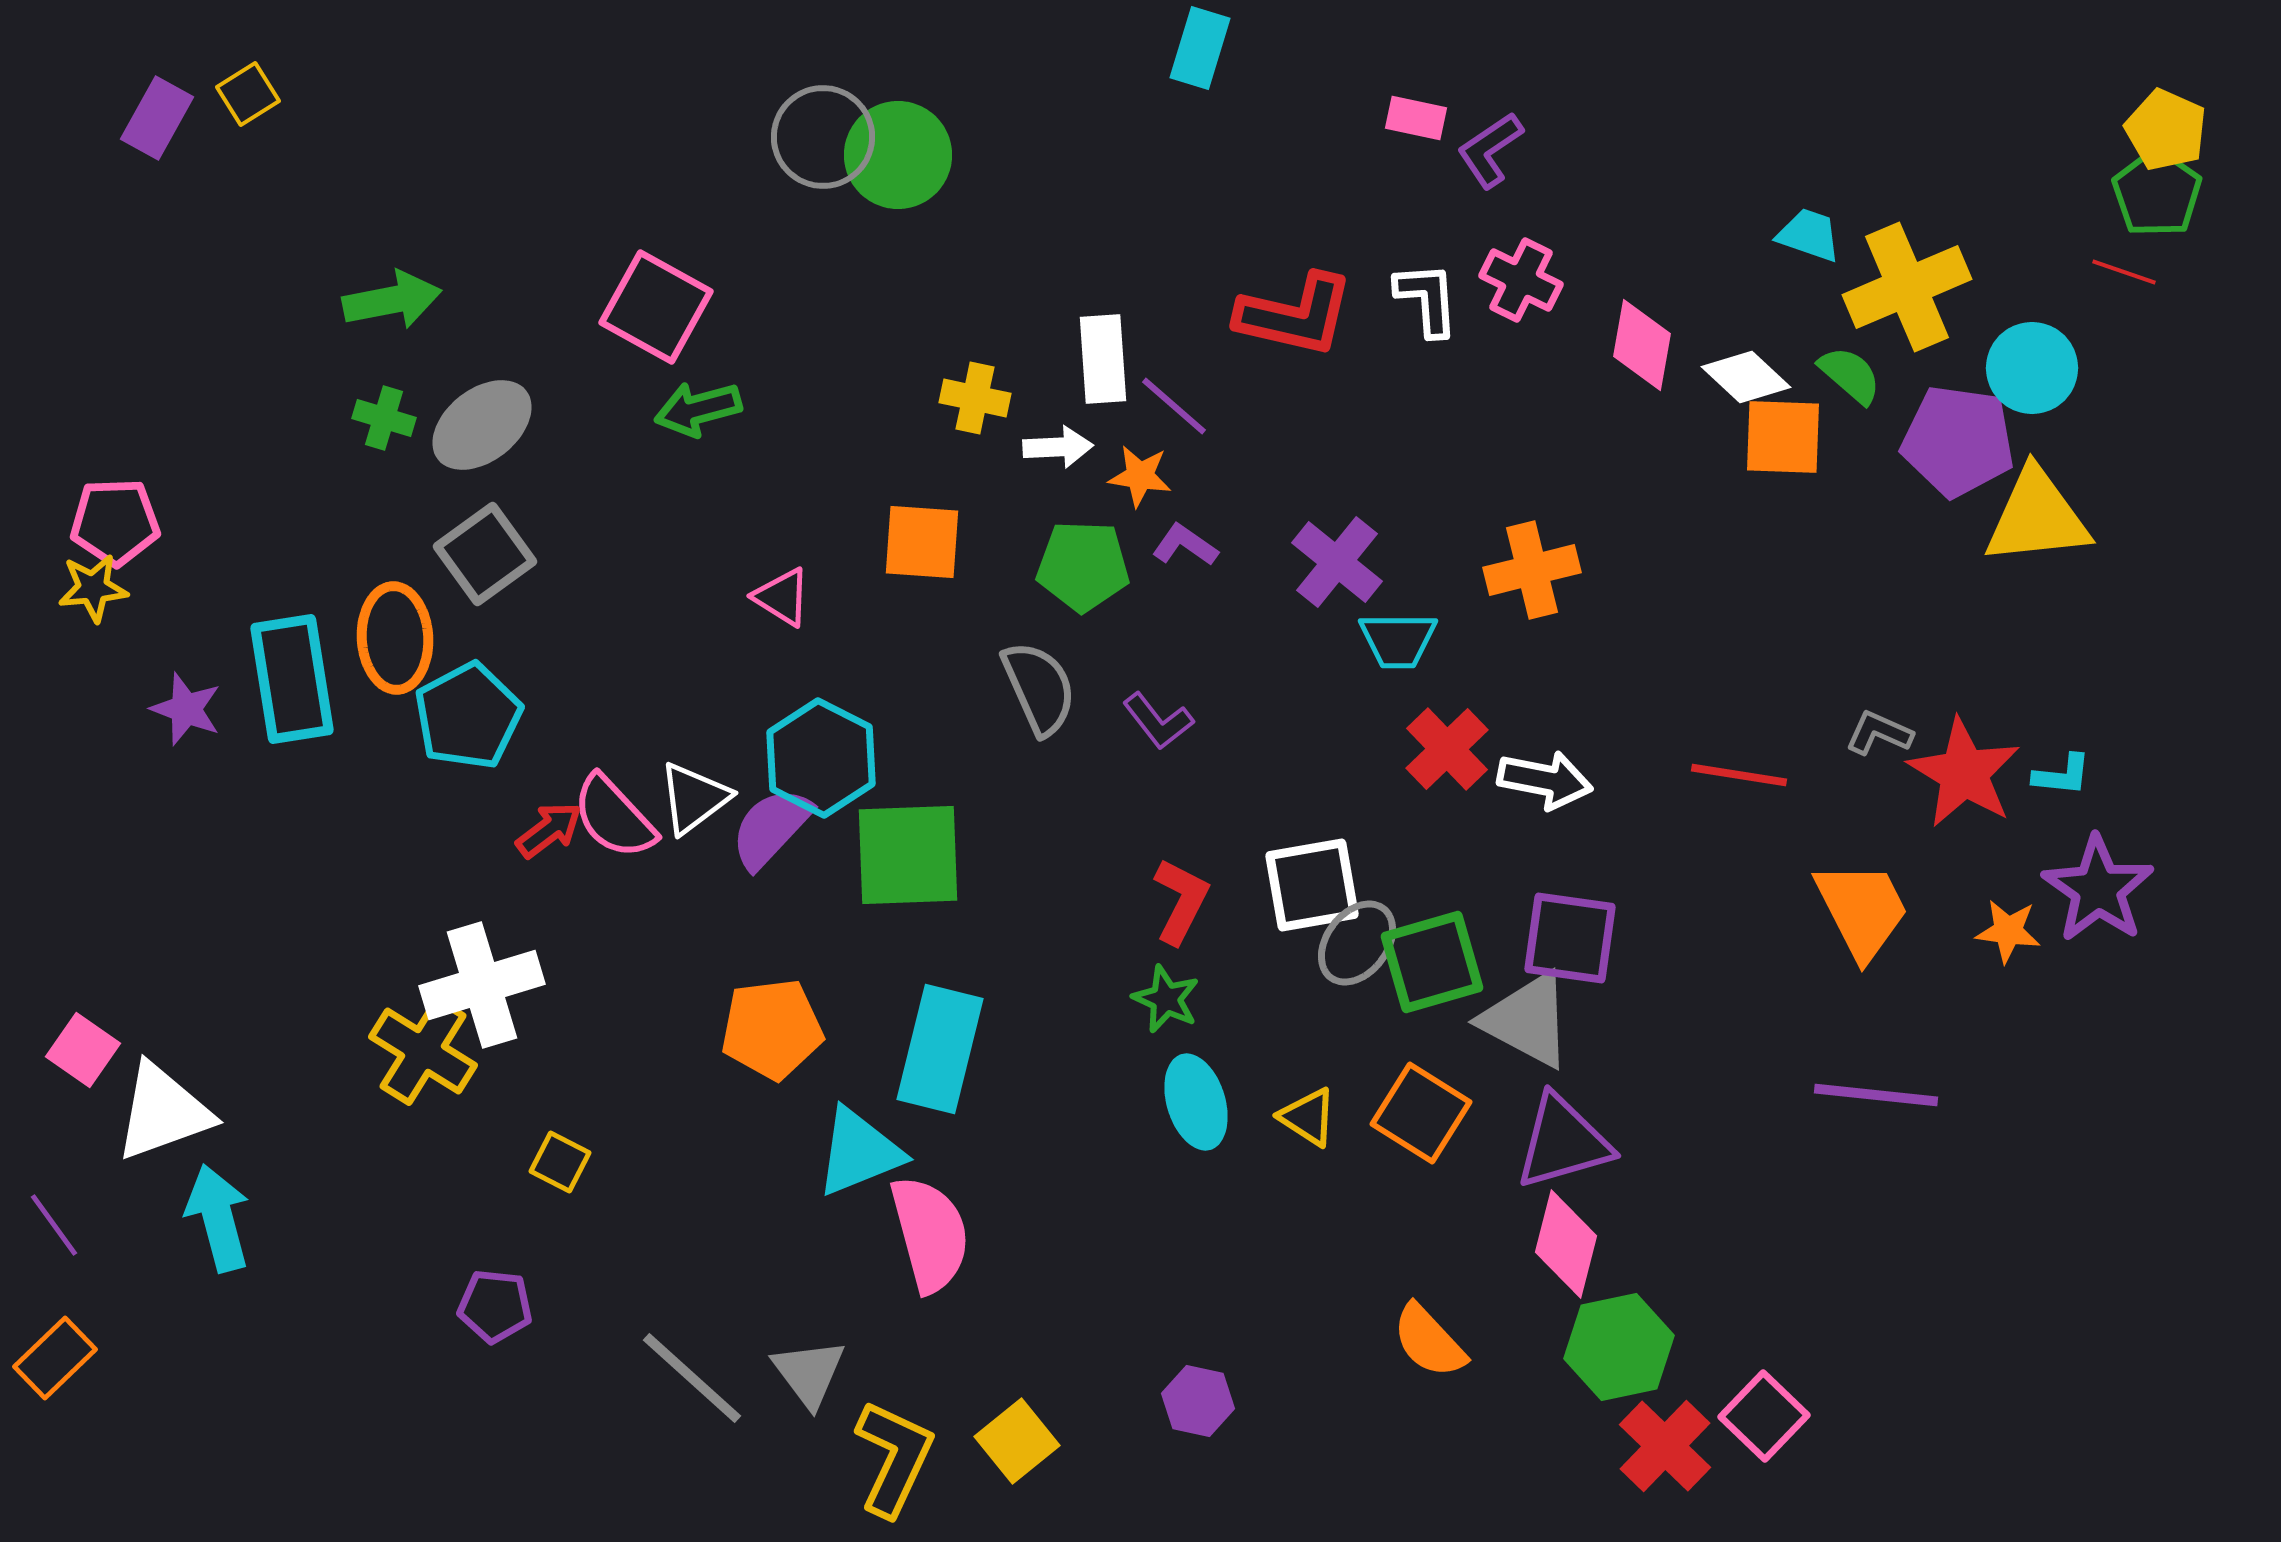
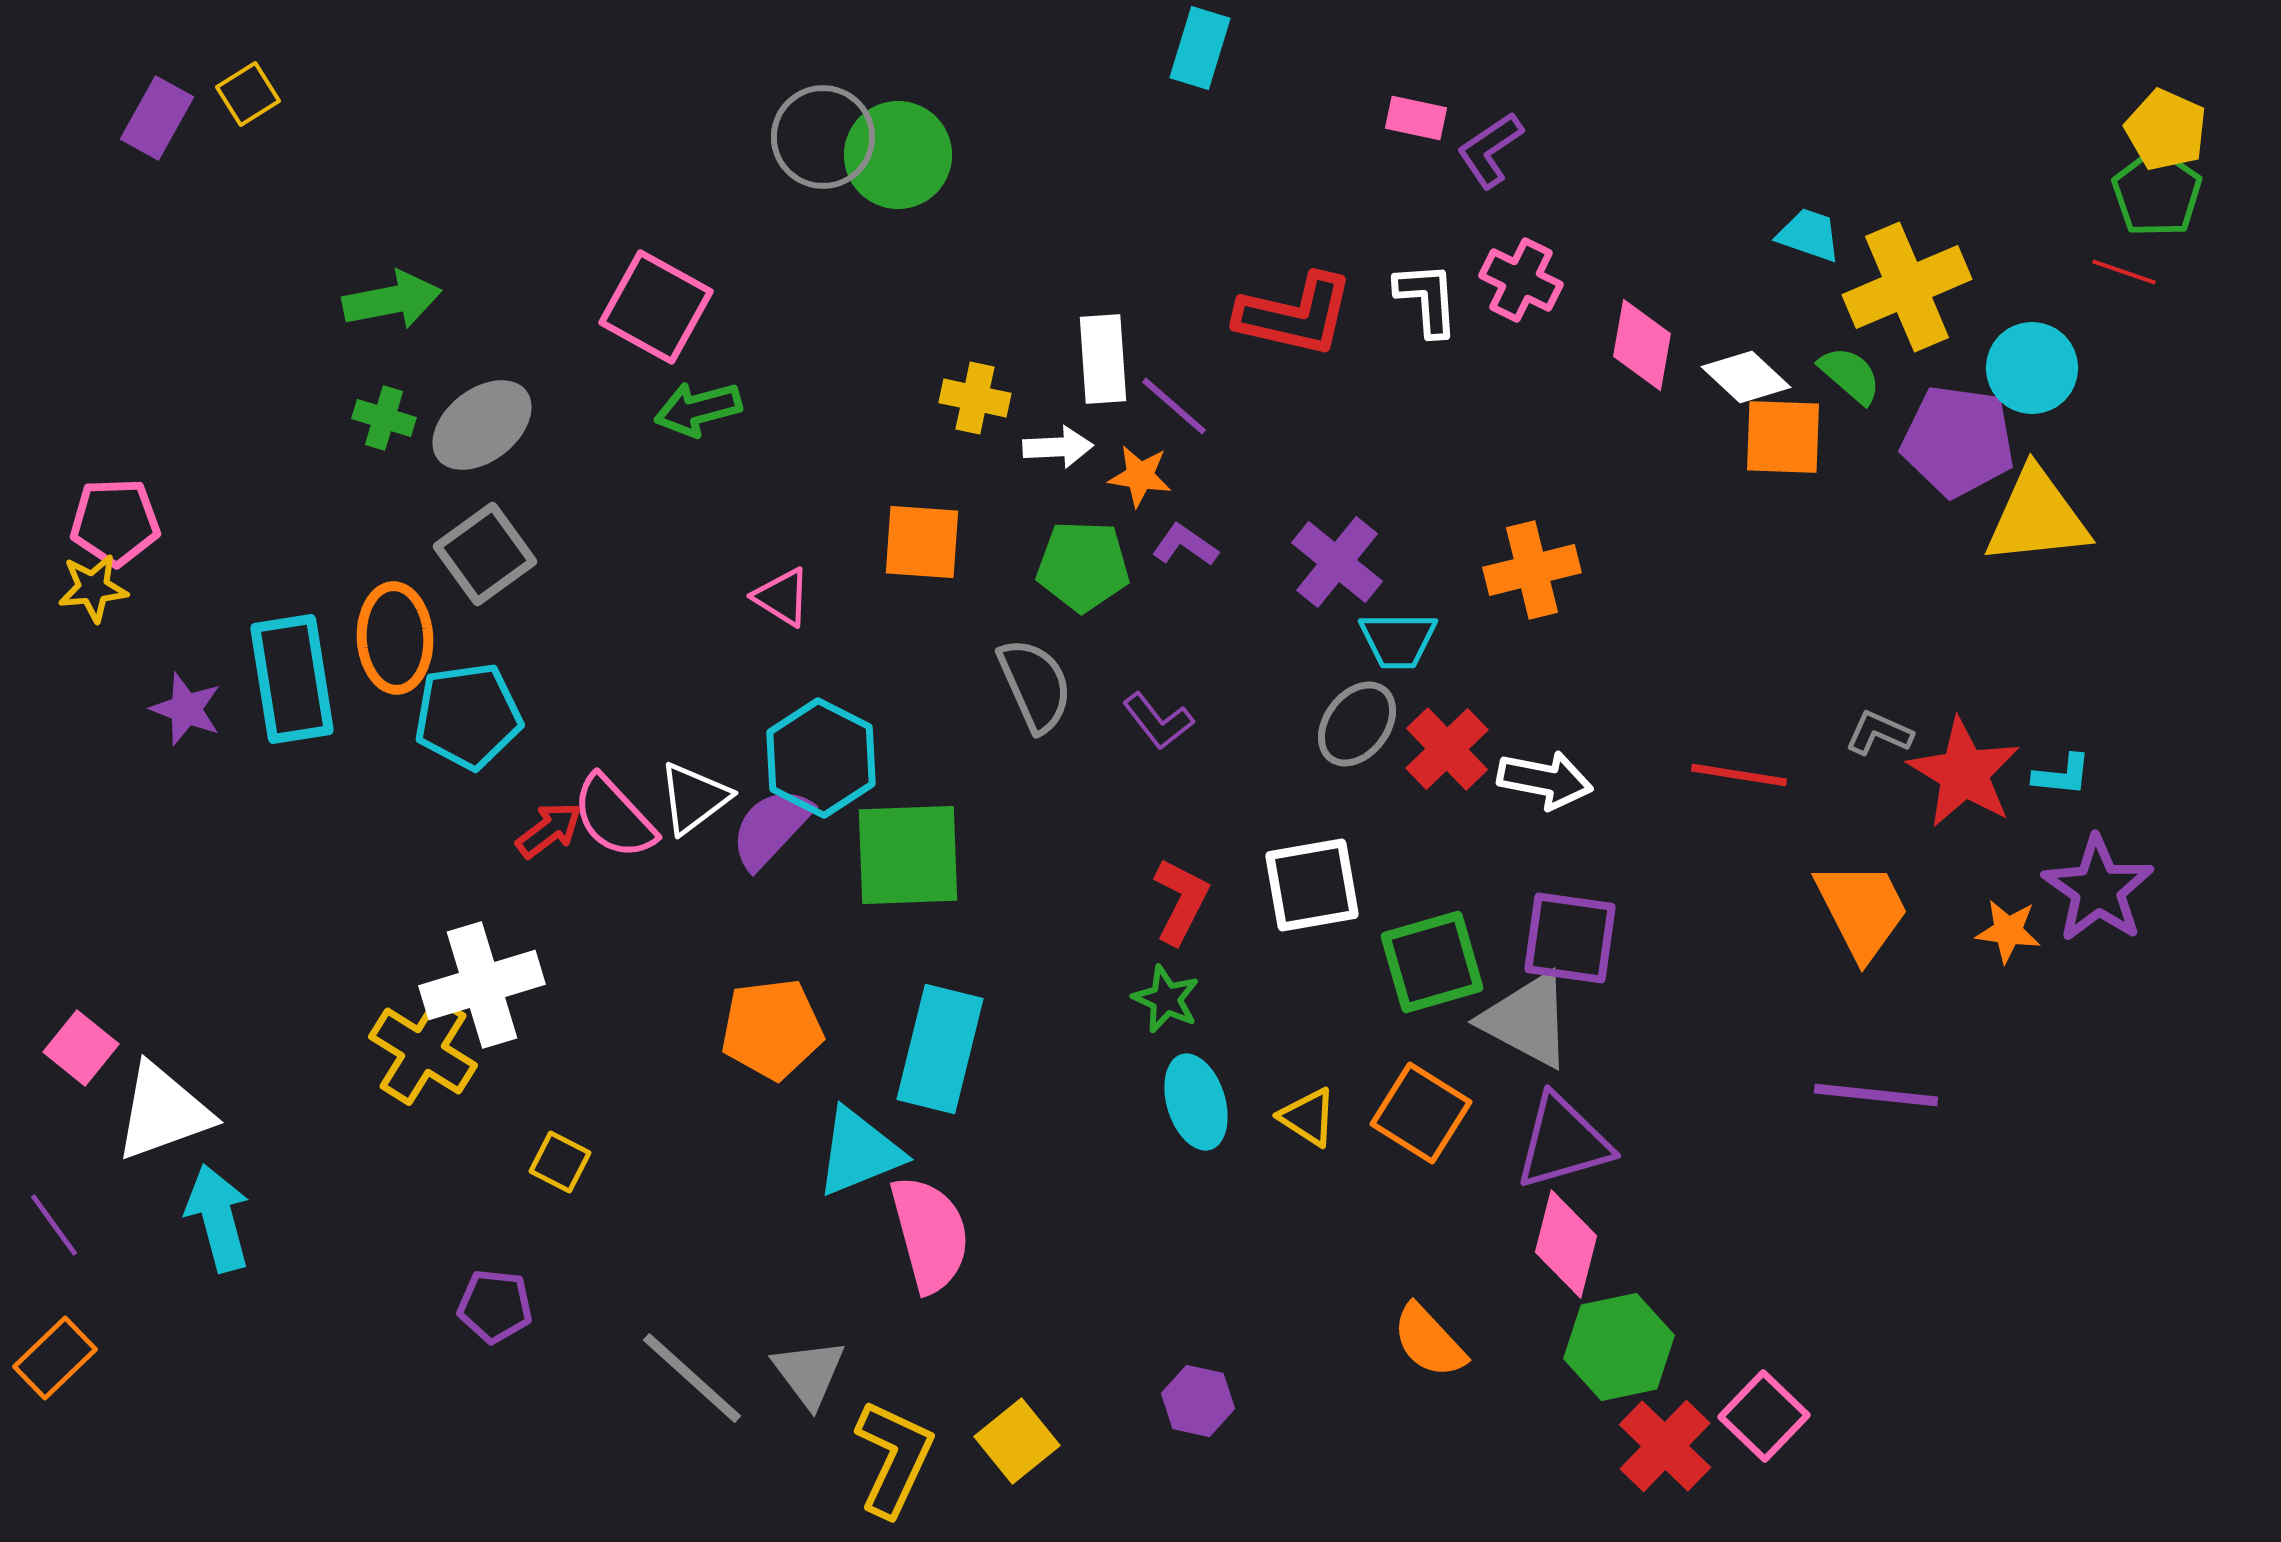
gray semicircle at (1039, 688): moved 4 px left, 3 px up
cyan pentagon at (468, 716): rotated 20 degrees clockwise
gray ellipse at (1357, 943): moved 219 px up
pink square at (83, 1050): moved 2 px left, 2 px up; rotated 4 degrees clockwise
